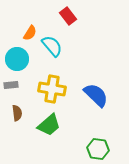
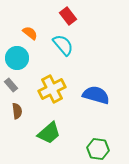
orange semicircle: rotated 84 degrees counterclockwise
cyan semicircle: moved 11 px right, 1 px up
cyan circle: moved 1 px up
gray rectangle: rotated 56 degrees clockwise
yellow cross: rotated 36 degrees counterclockwise
blue semicircle: rotated 28 degrees counterclockwise
brown semicircle: moved 2 px up
green trapezoid: moved 8 px down
